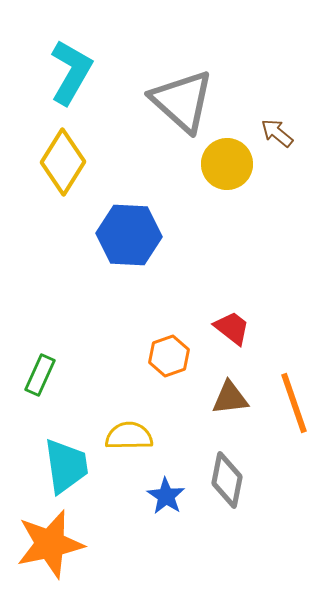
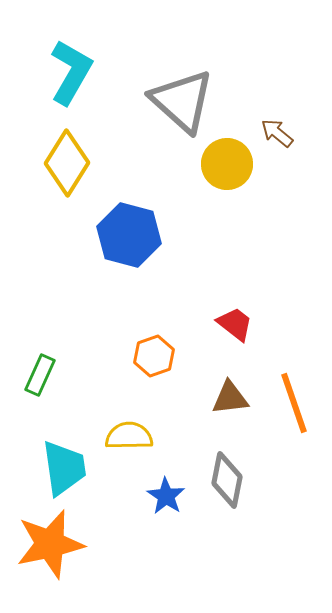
yellow diamond: moved 4 px right, 1 px down
blue hexagon: rotated 12 degrees clockwise
red trapezoid: moved 3 px right, 4 px up
orange hexagon: moved 15 px left
cyan trapezoid: moved 2 px left, 2 px down
